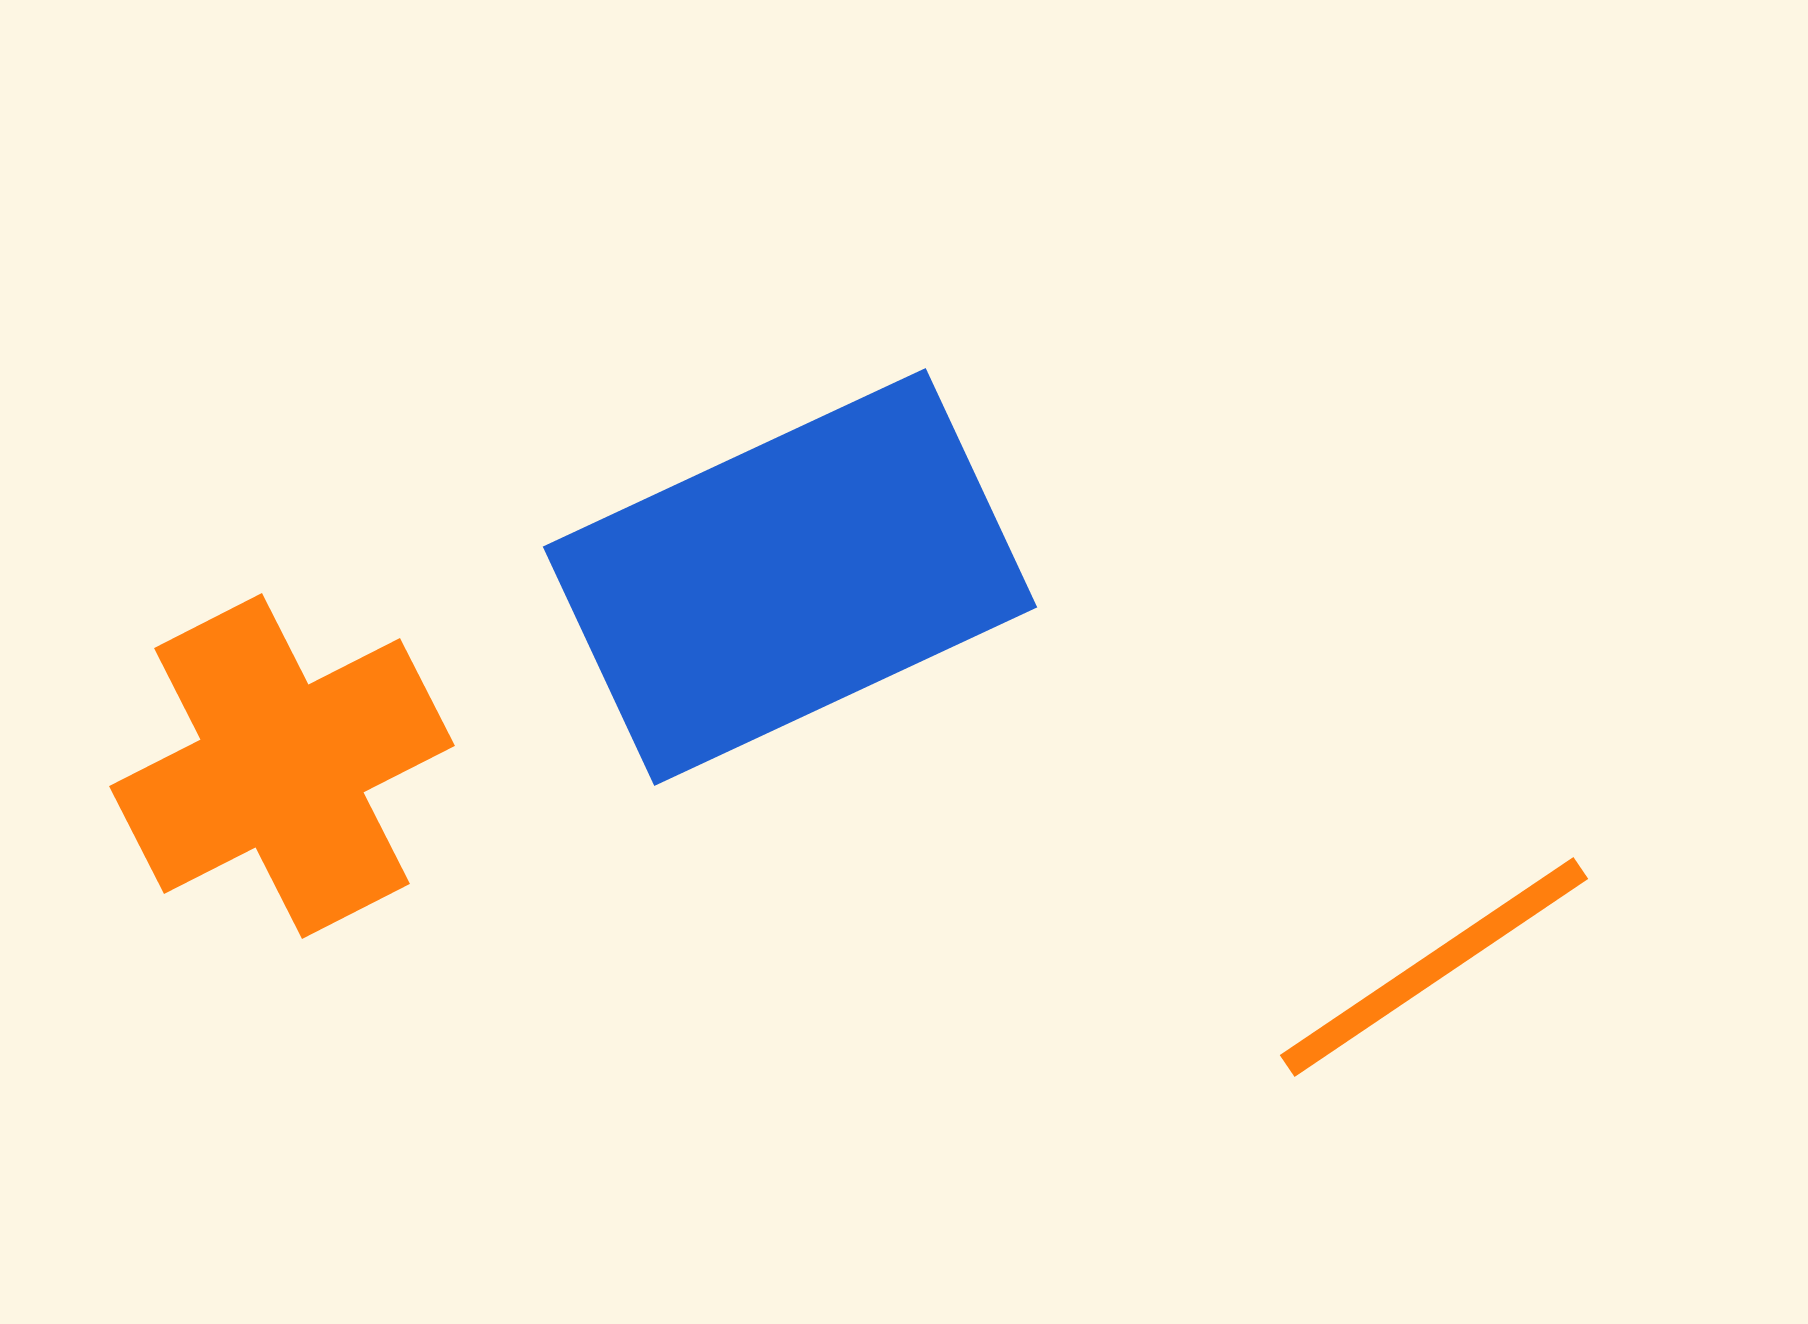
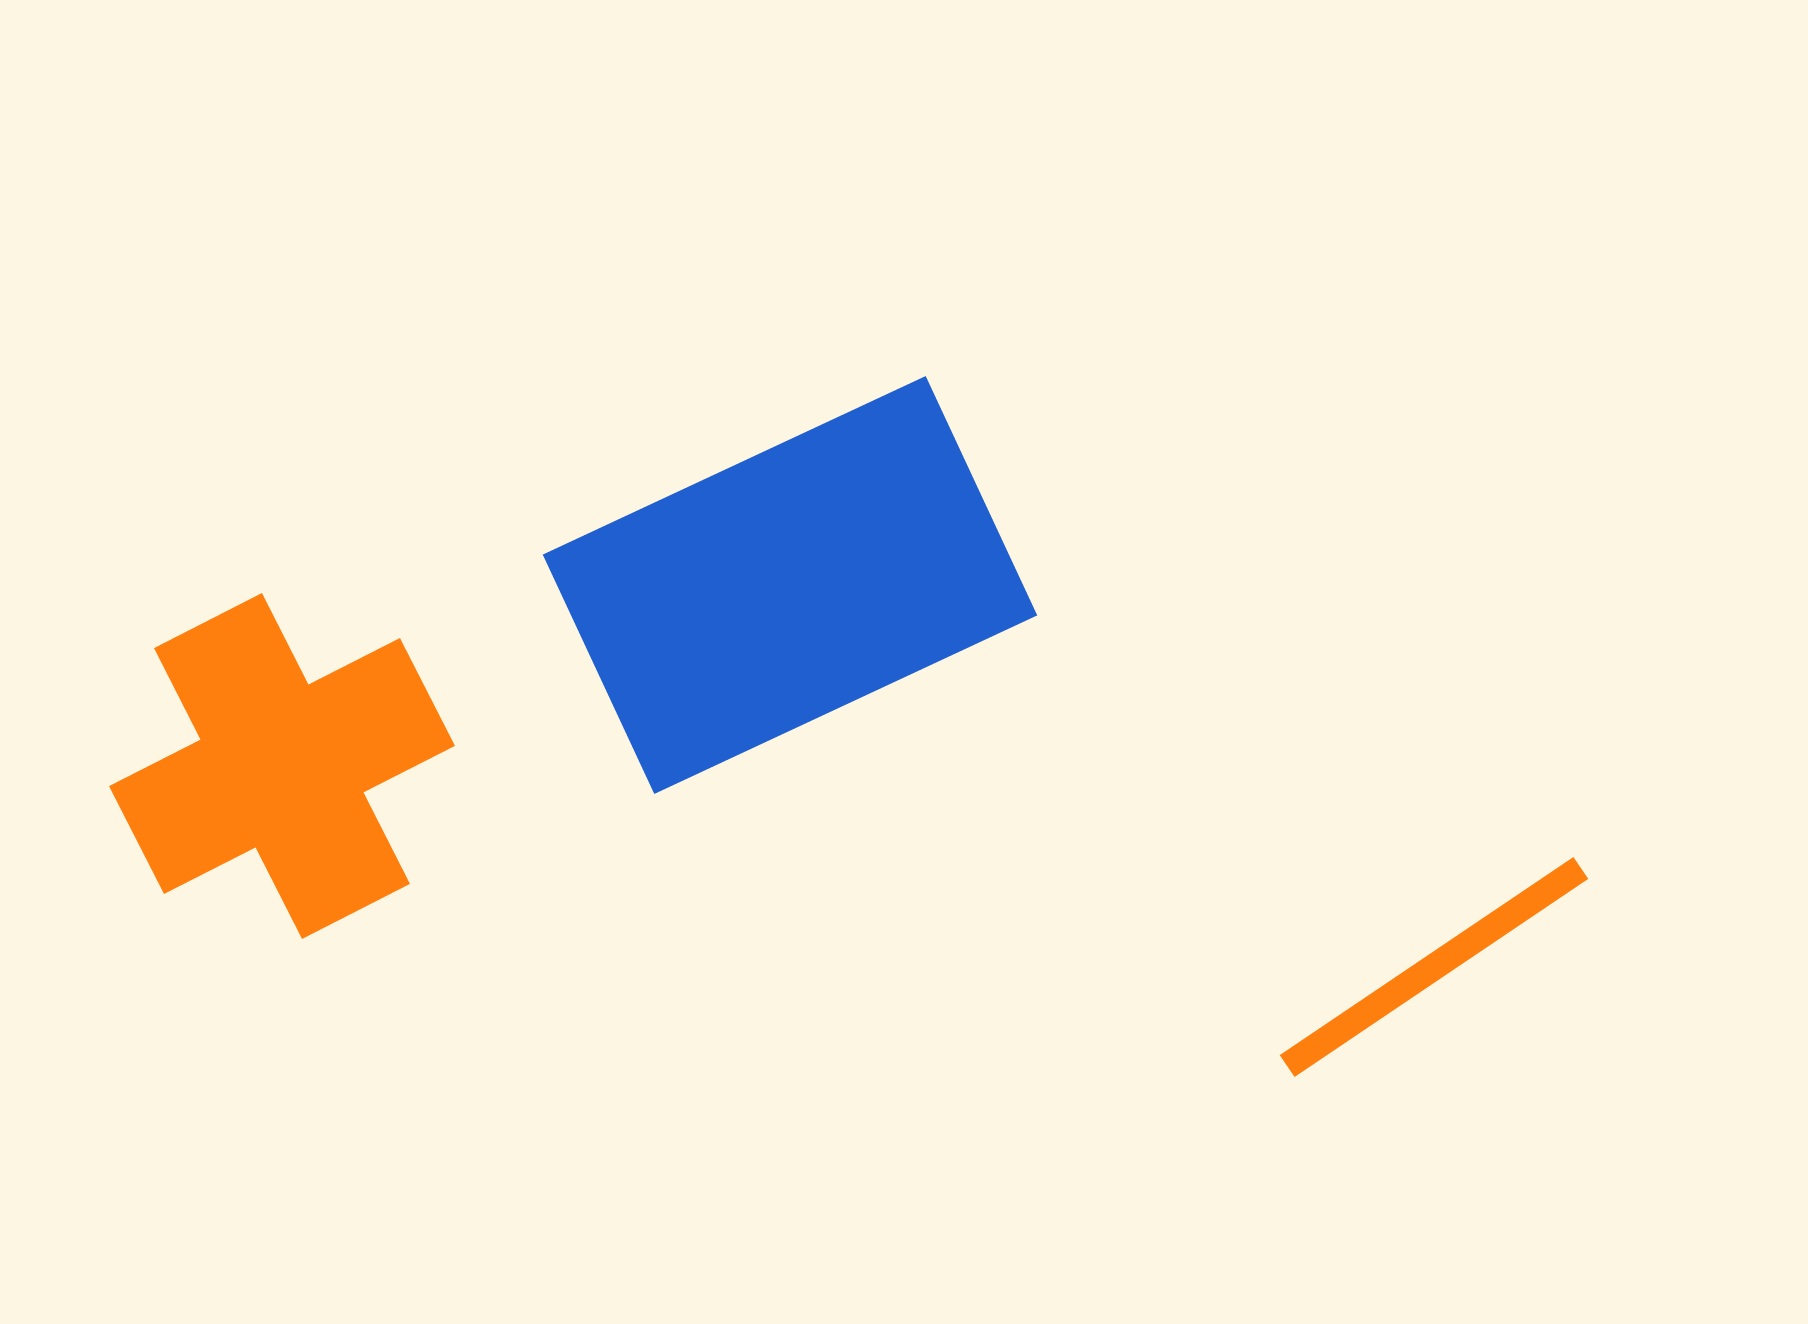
blue rectangle: moved 8 px down
